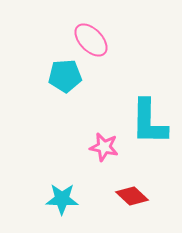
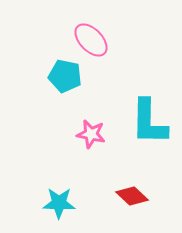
cyan pentagon: rotated 16 degrees clockwise
pink star: moved 13 px left, 13 px up
cyan star: moved 3 px left, 4 px down
